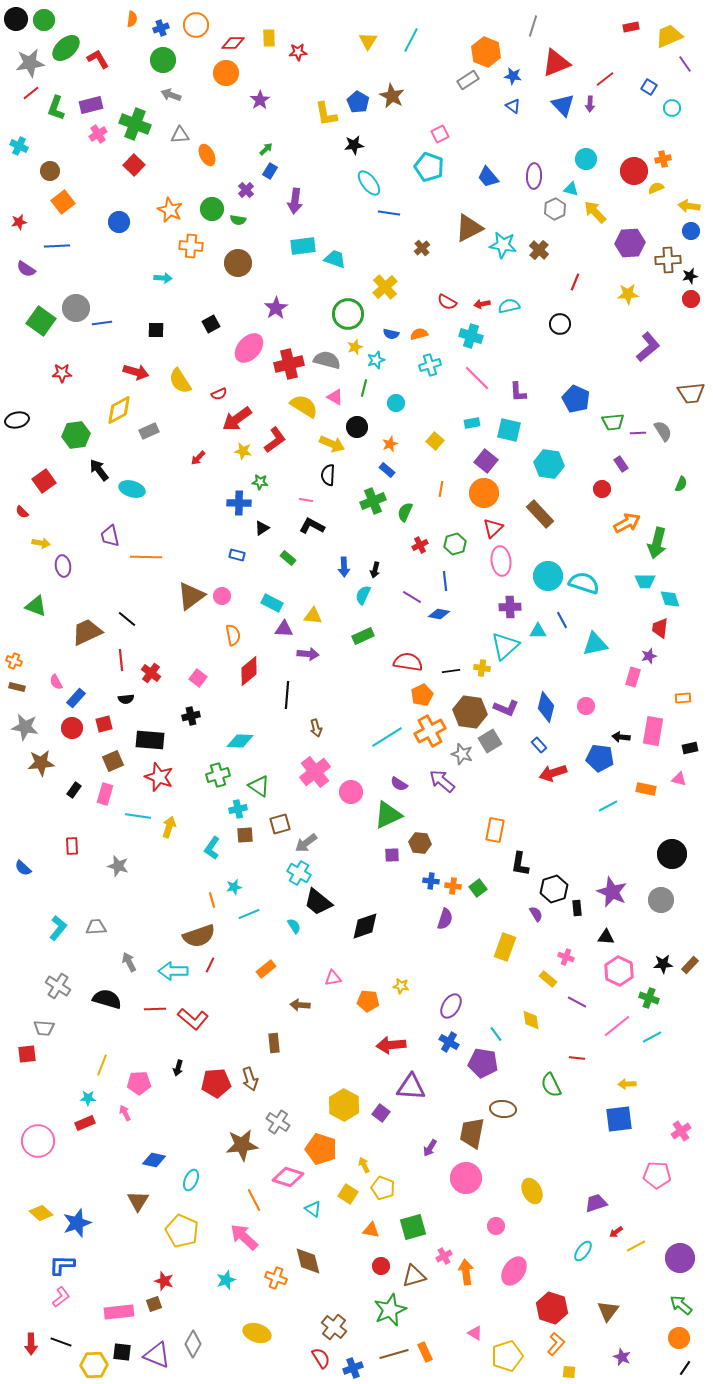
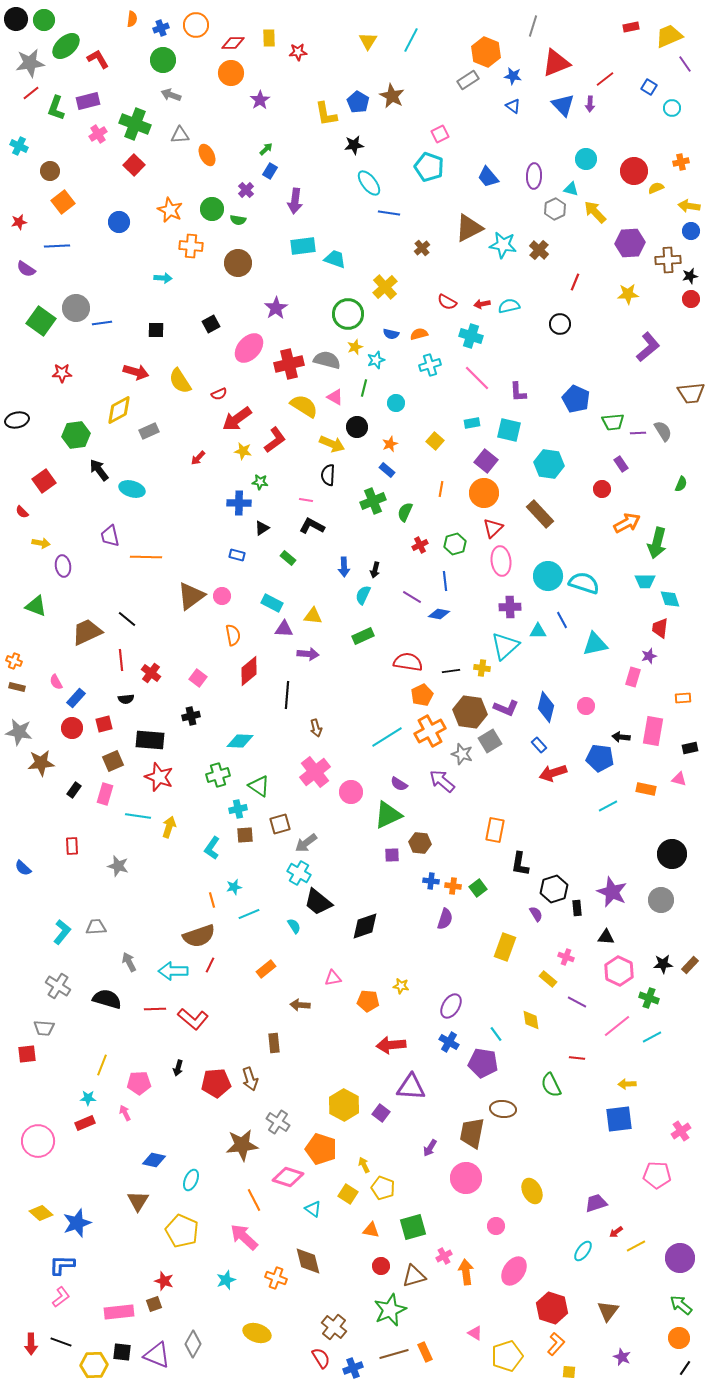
green ellipse at (66, 48): moved 2 px up
orange circle at (226, 73): moved 5 px right
purple rectangle at (91, 105): moved 3 px left, 4 px up
orange cross at (663, 159): moved 18 px right, 3 px down
gray star at (25, 727): moved 6 px left, 5 px down
cyan L-shape at (58, 928): moved 4 px right, 4 px down
